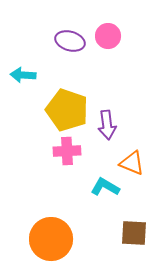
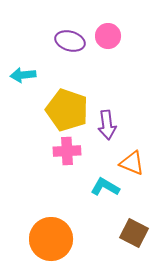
cyan arrow: rotated 10 degrees counterclockwise
brown square: rotated 24 degrees clockwise
